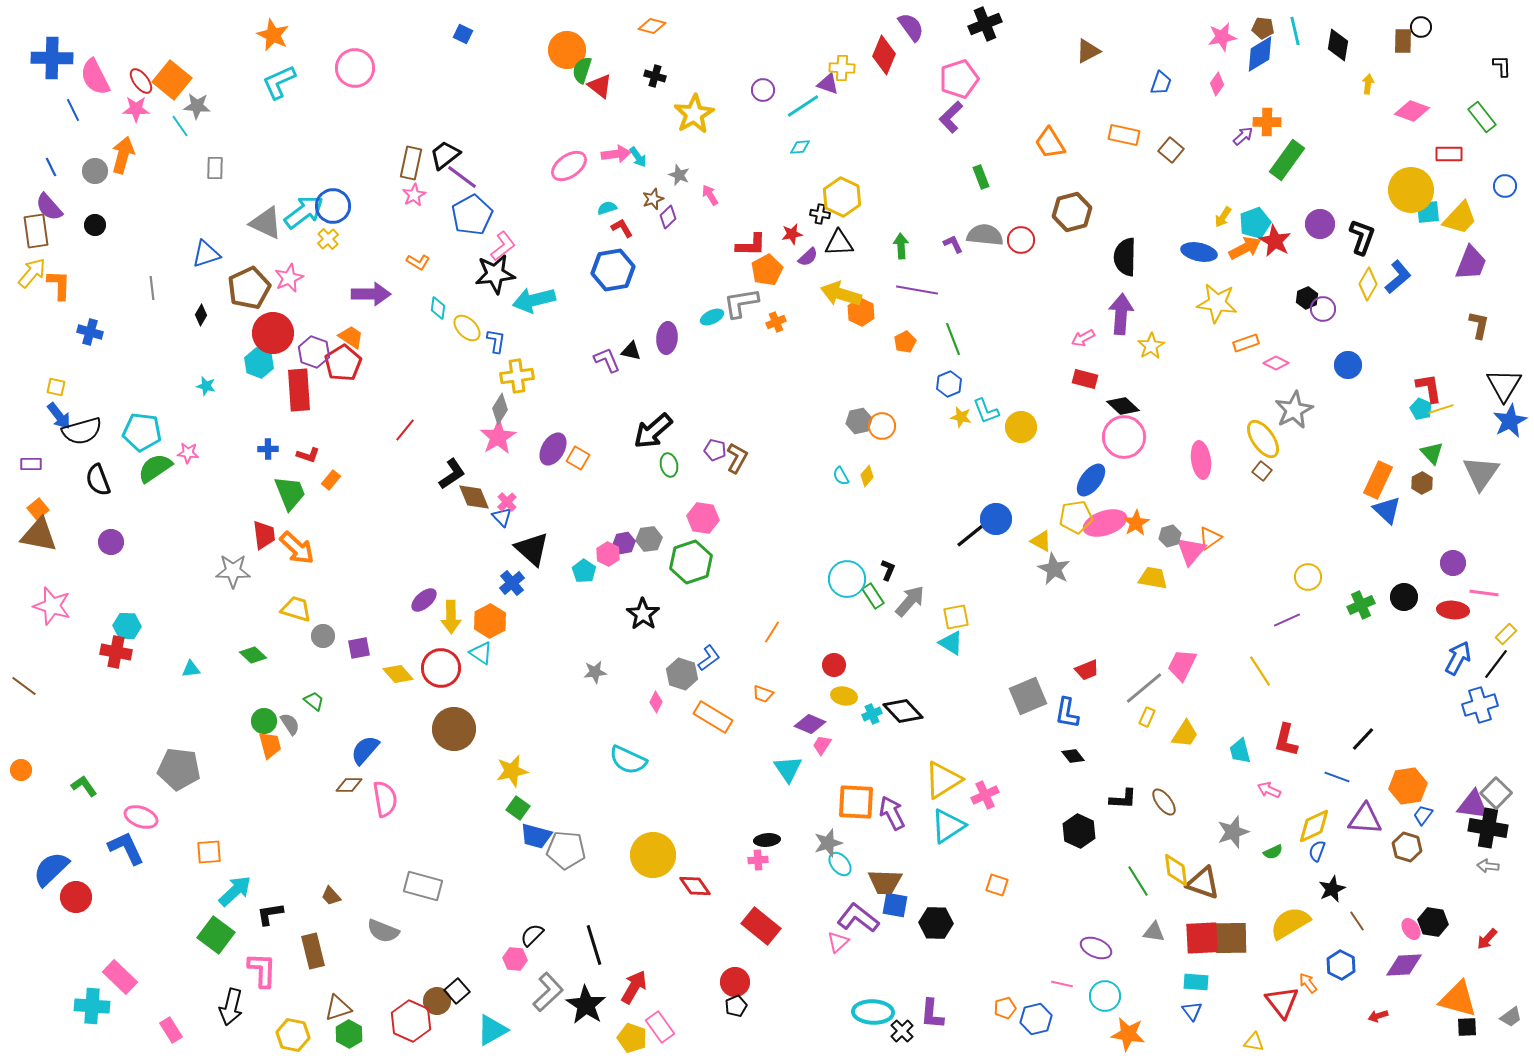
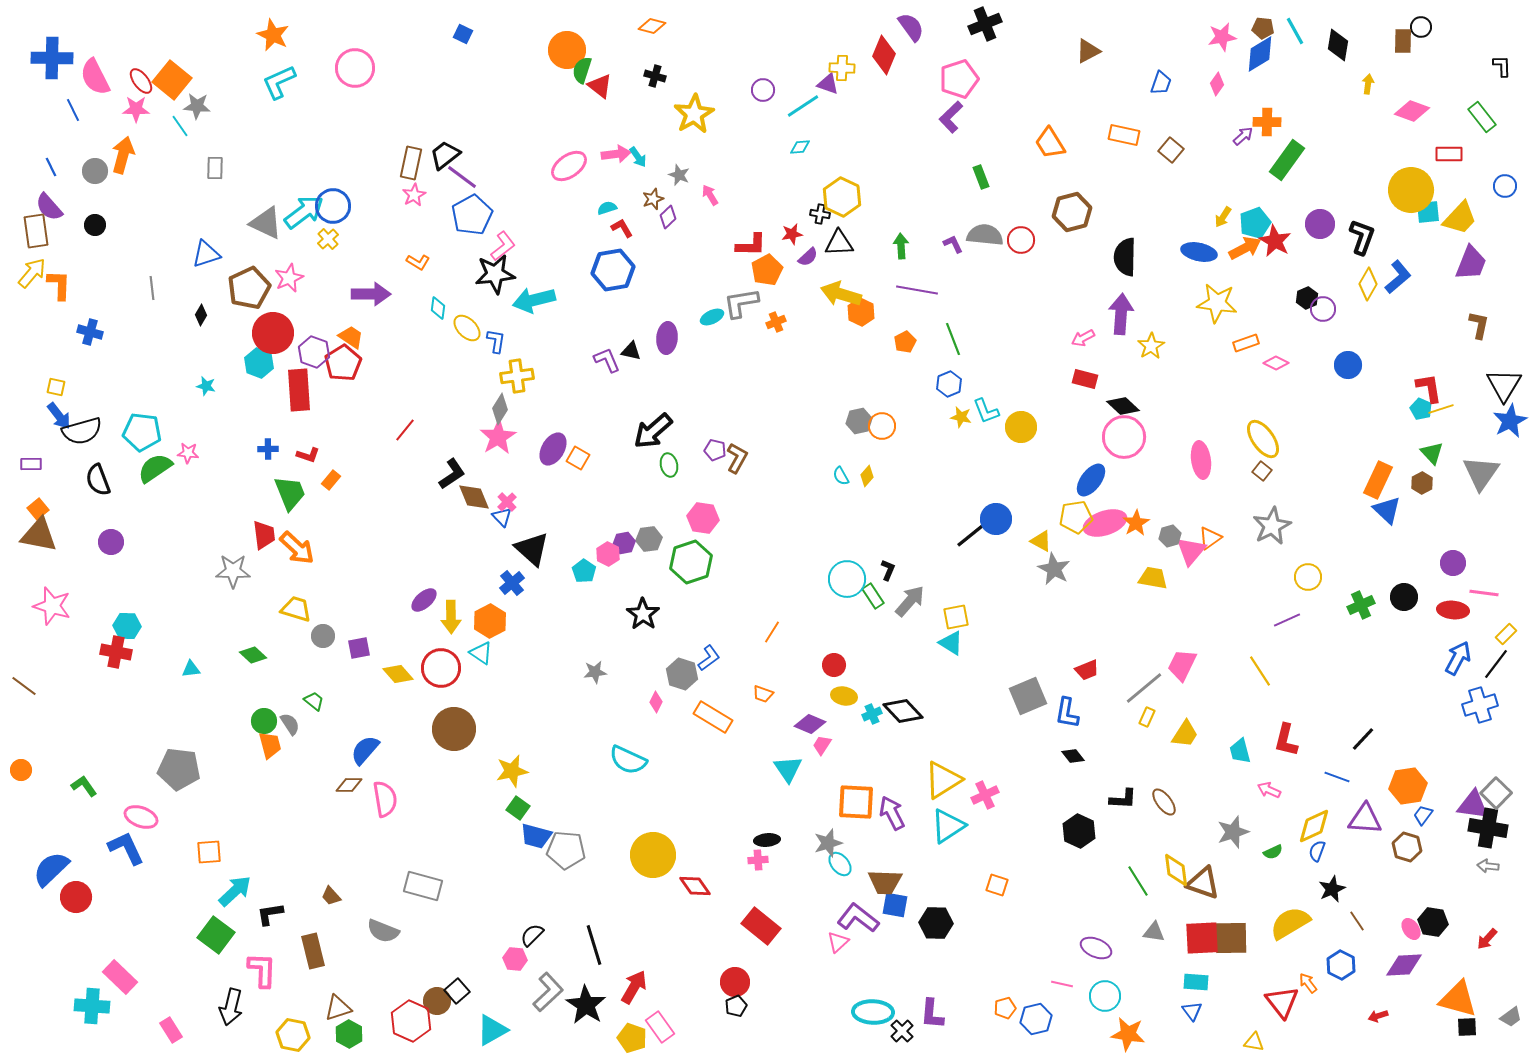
cyan line at (1295, 31): rotated 16 degrees counterclockwise
gray star at (1294, 410): moved 22 px left, 116 px down
